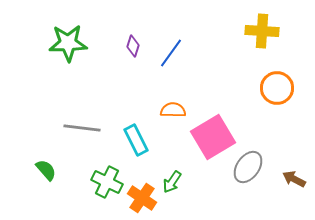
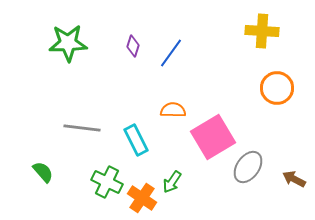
green semicircle: moved 3 px left, 2 px down
